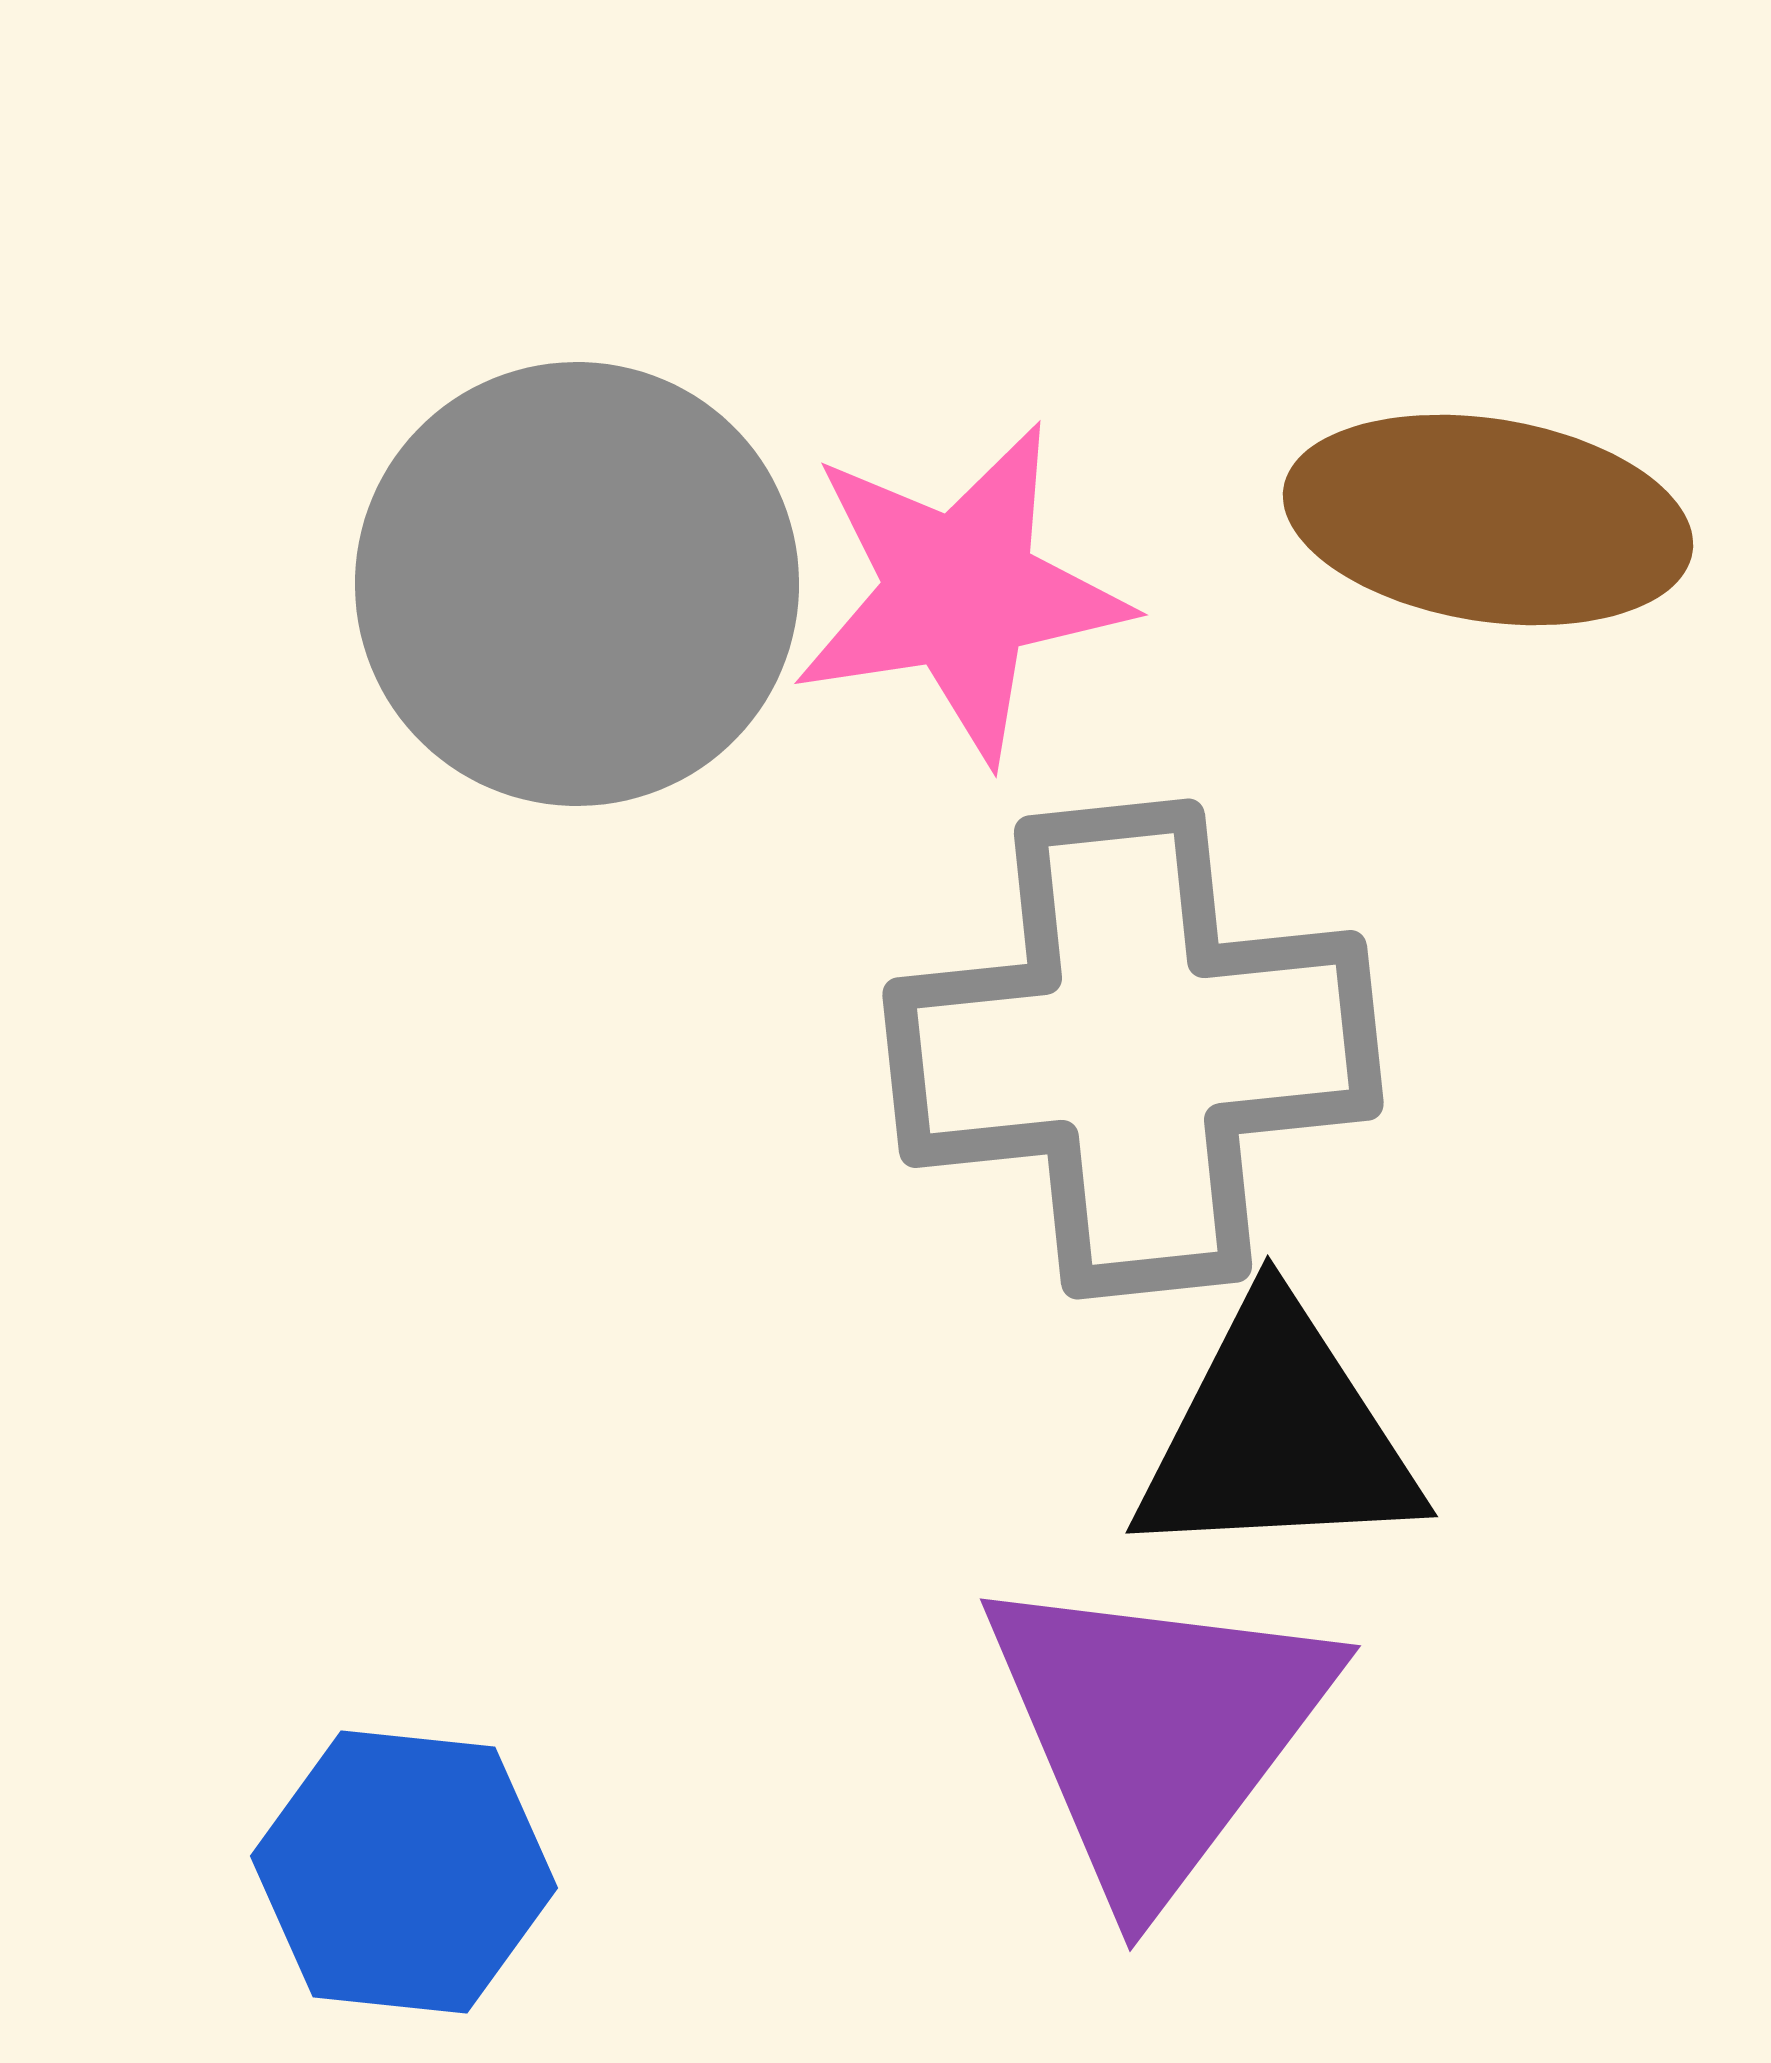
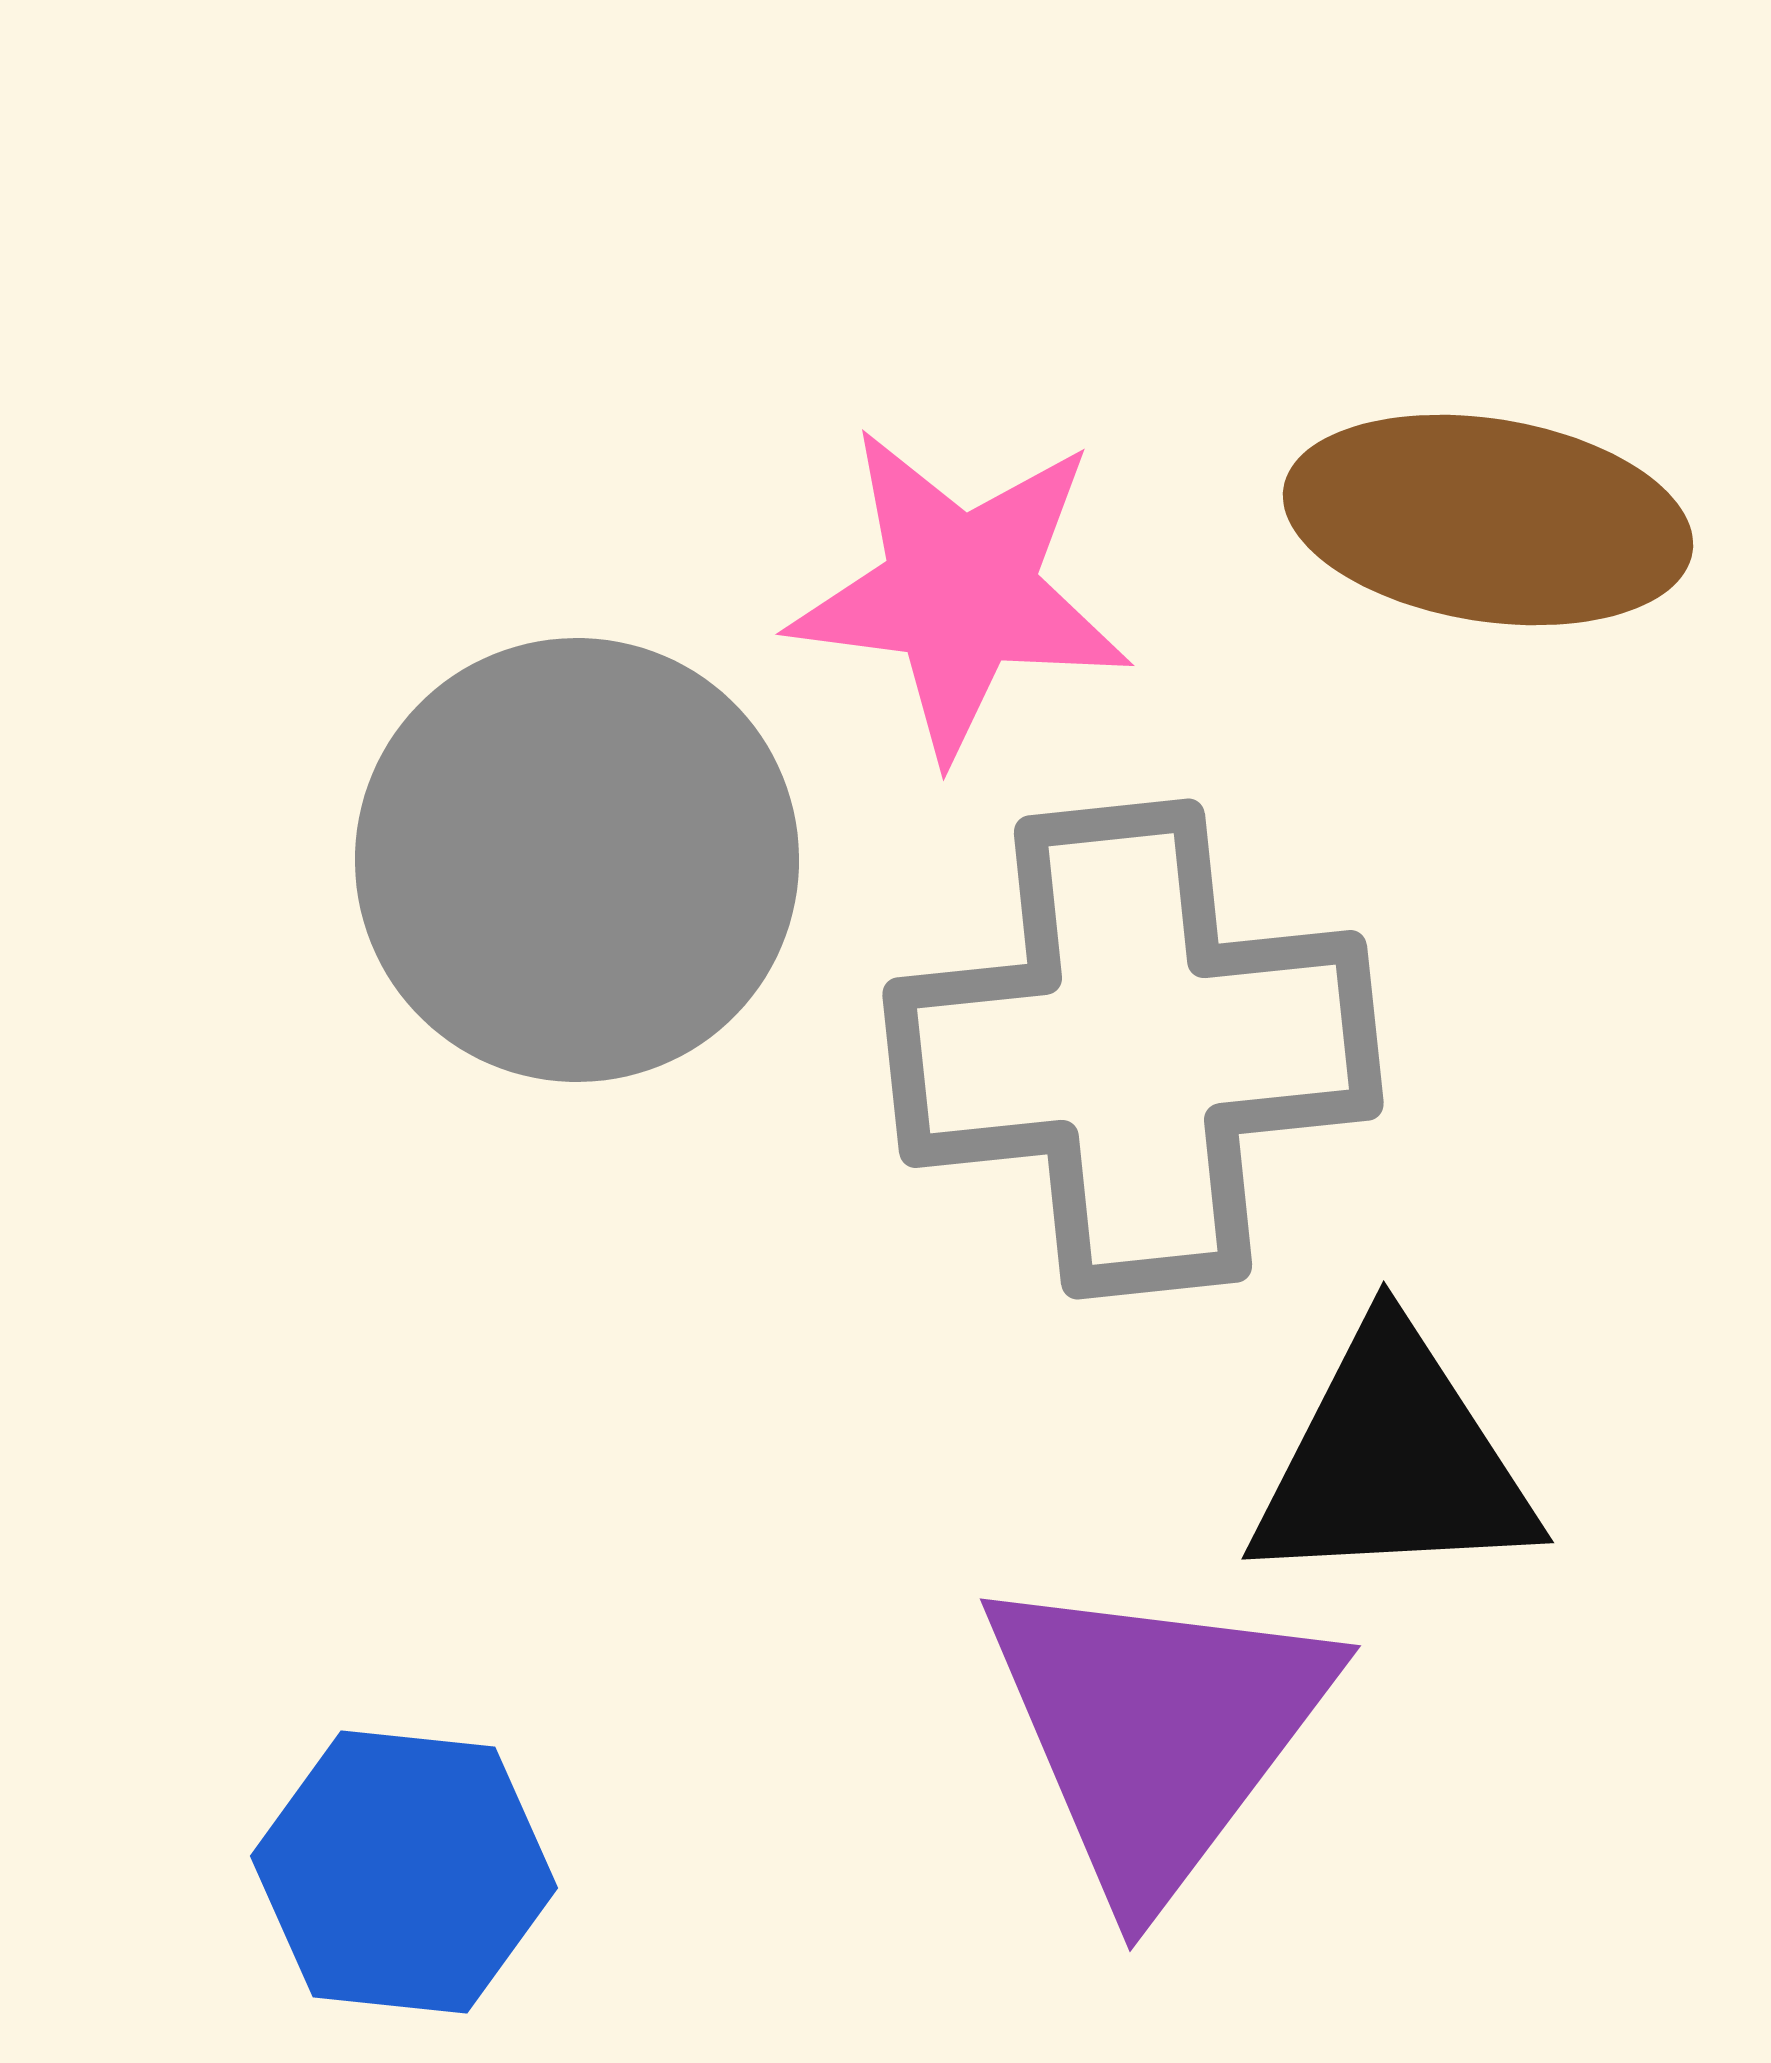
gray circle: moved 276 px down
pink star: rotated 16 degrees clockwise
black triangle: moved 116 px right, 26 px down
